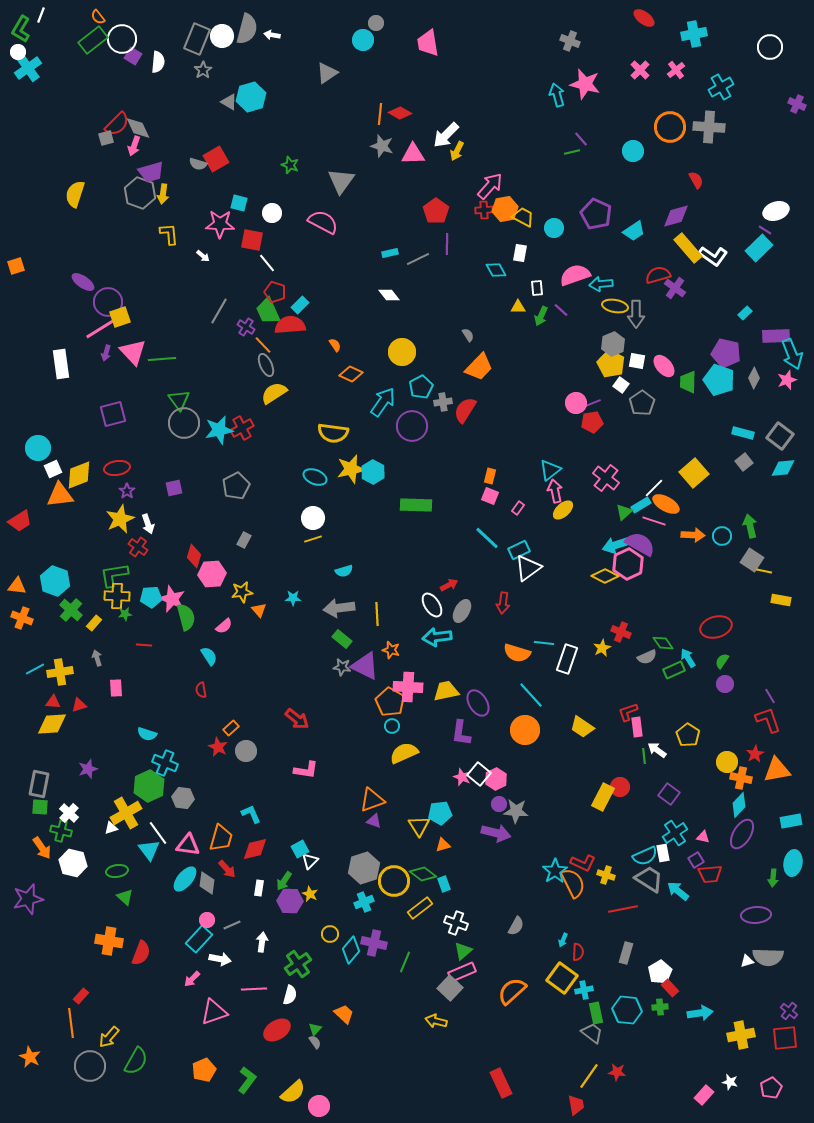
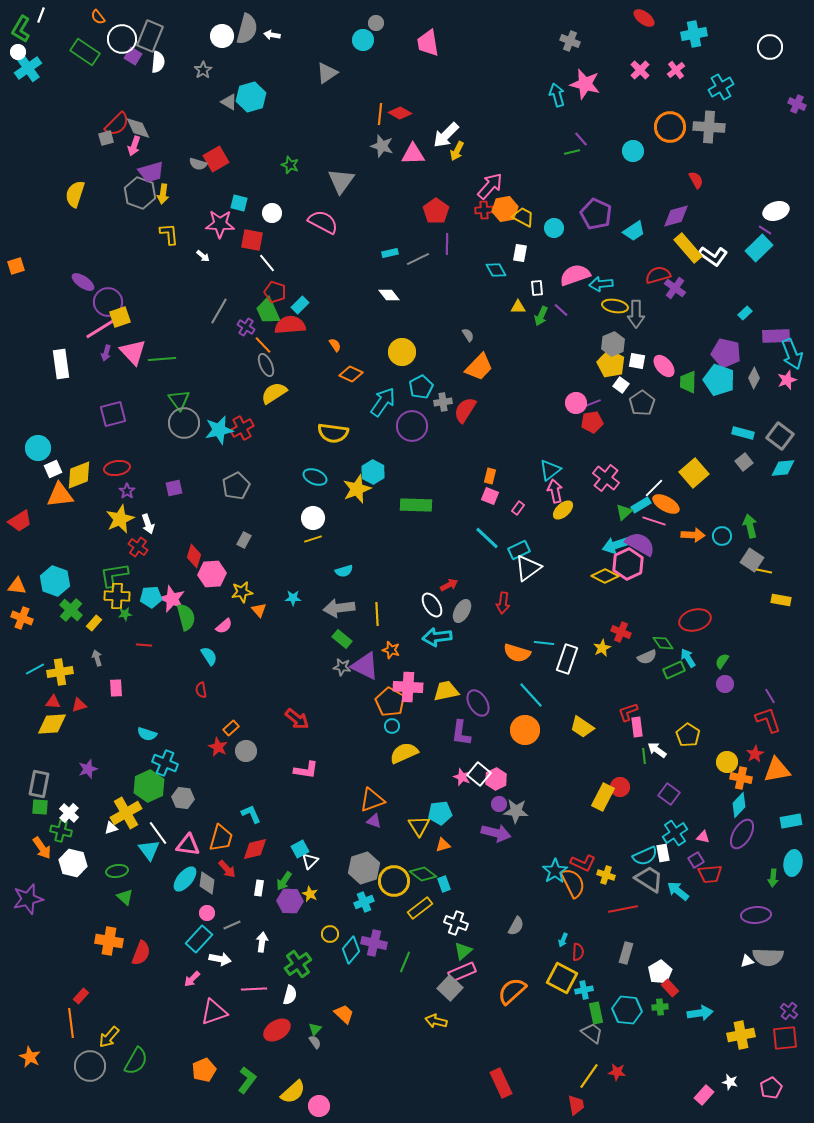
gray rectangle at (197, 39): moved 47 px left, 3 px up
green rectangle at (93, 40): moved 8 px left, 12 px down; rotated 72 degrees clockwise
yellow star at (351, 469): moved 6 px right, 20 px down; rotated 8 degrees counterclockwise
red ellipse at (716, 627): moved 21 px left, 7 px up
pink circle at (207, 920): moved 7 px up
yellow square at (562, 978): rotated 8 degrees counterclockwise
